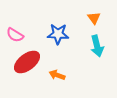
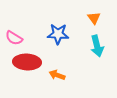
pink semicircle: moved 1 px left, 3 px down
red ellipse: rotated 40 degrees clockwise
